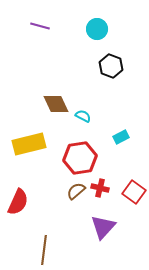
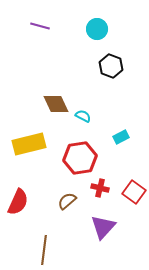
brown semicircle: moved 9 px left, 10 px down
